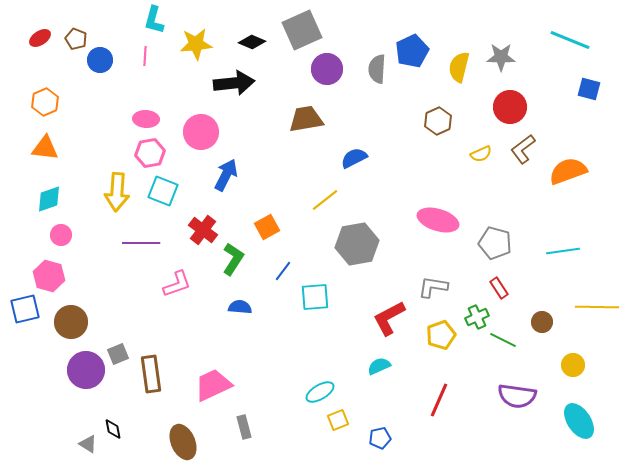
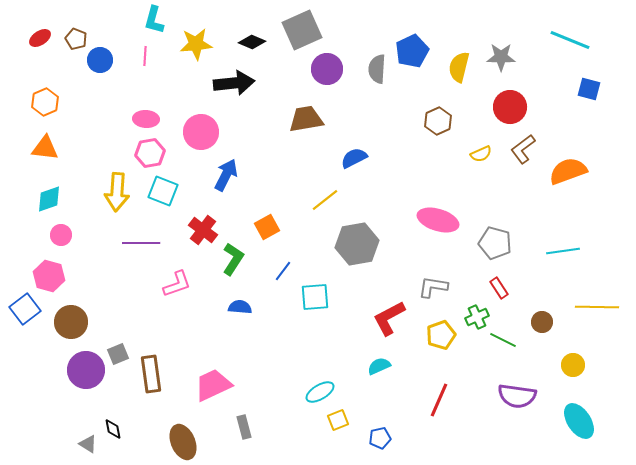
blue square at (25, 309): rotated 24 degrees counterclockwise
